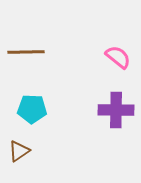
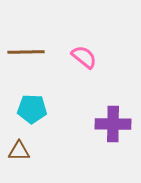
pink semicircle: moved 34 px left
purple cross: moved 3 px left, 14 px down
brown triangle: rotated 35 degrees clockwise
